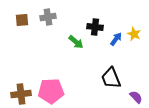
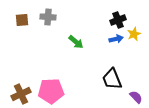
gray cross: rotated 14 degrees clockwise
black cross: moved 23 px right, 7 px up; rotated 28 degrees counterclockwise
yellow star: rotated 24 degrees clockwise
blue arrow: rotated 40 degrees clockwise
black trapezoid: moved 1 px right, 1 px down
brown cross: rotated 18 degrees counterclockwise
